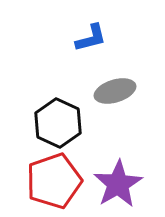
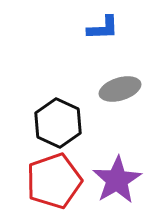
blue L-shape: moved 12 px right, 10 px up; rotated 12 degrees clockwise
gray ellipse: moved 5 px right, 2 px up
purple star: moved 1 px left, 4 px up
